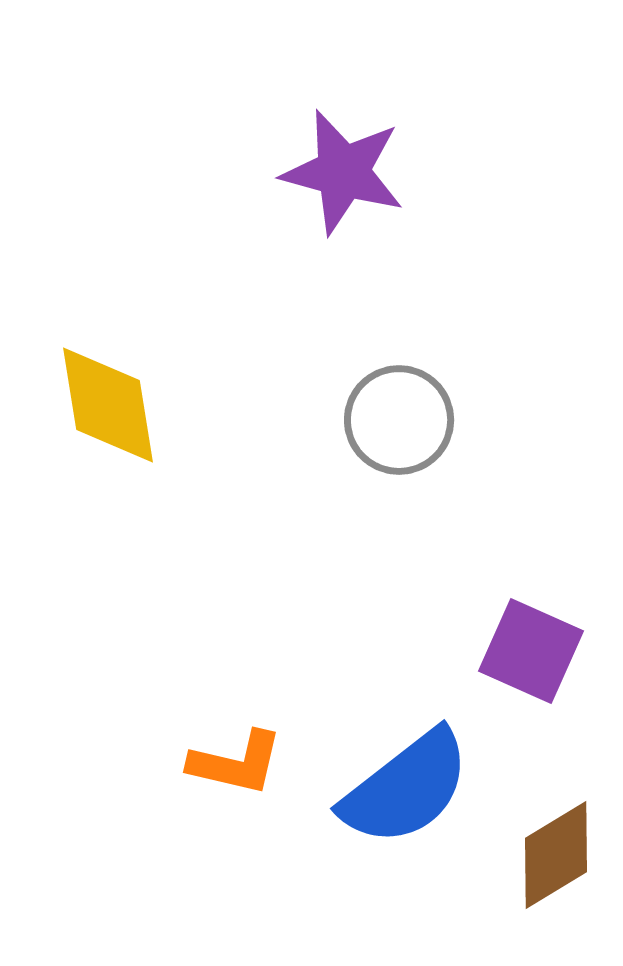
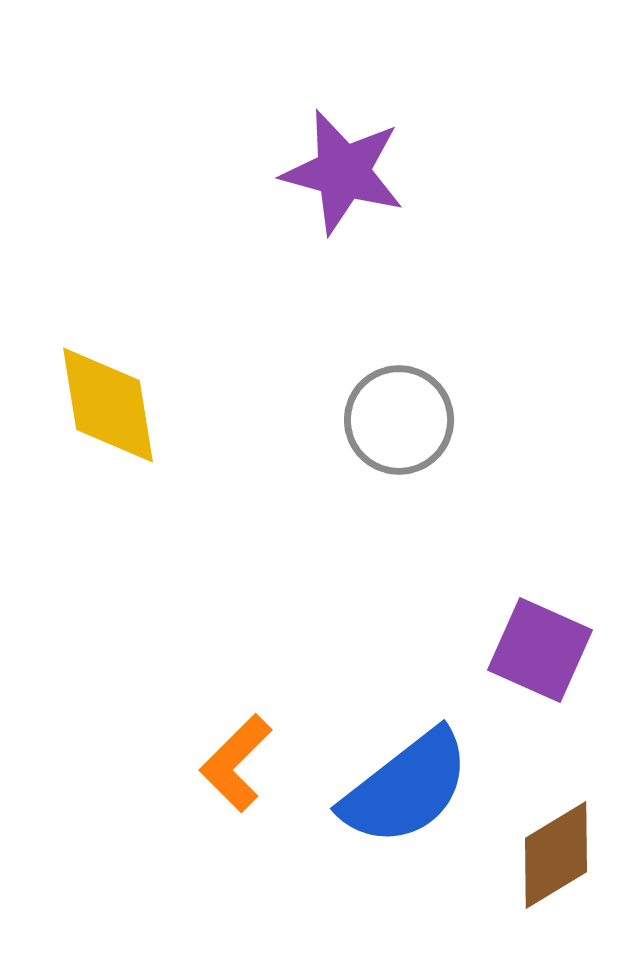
purple square: moved 9 px right, 1 px up
orange L-shape: rotated 122 degrees clockwise
